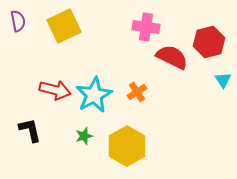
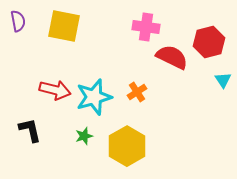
yellow square: rotated 36 degrees clockwise
cyan star: moved 2 px down; rotated 12 degrees clockwise
